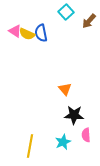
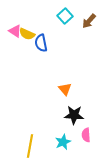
cyan square: moved 1 px left, 4 px down
blue semicircle: moved 10 px down
